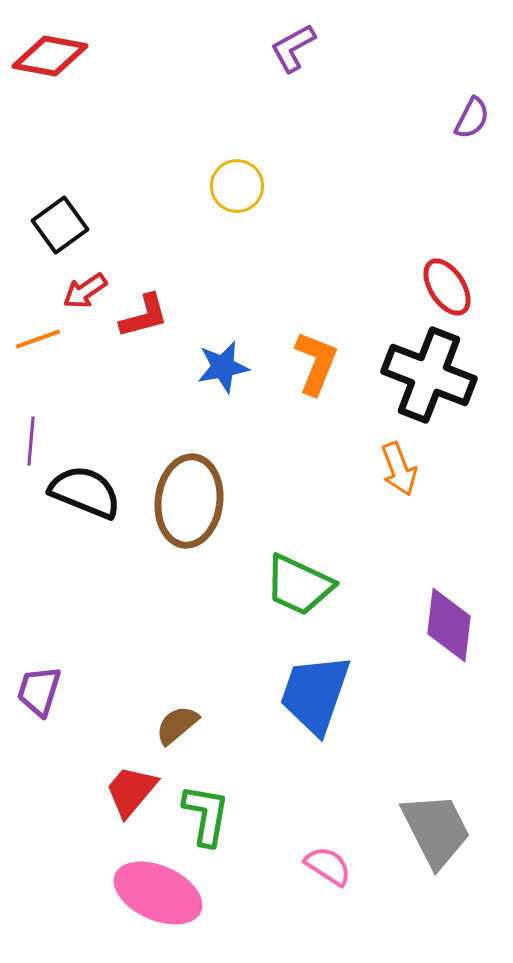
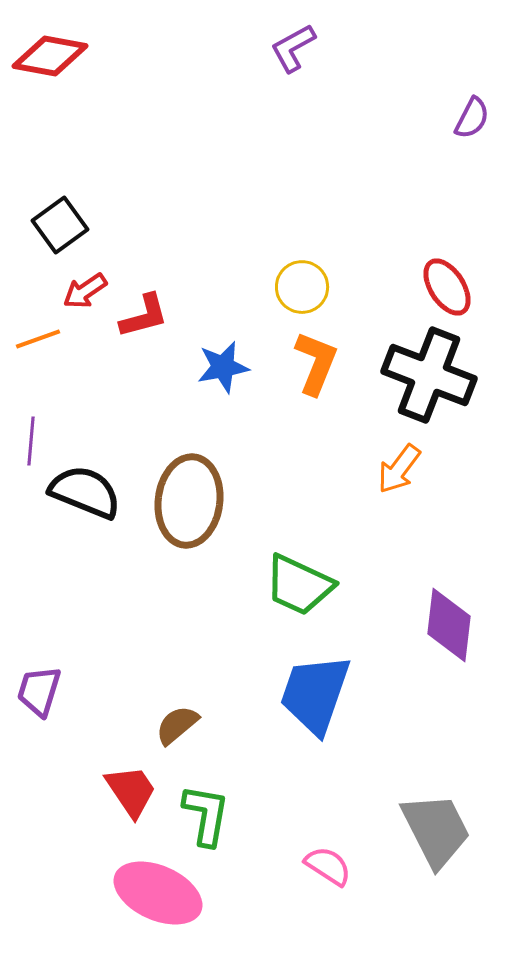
yellow circle: moved 65 px right, 101 px down
orange arrow: rotated 58 degrees clockwise
red trapezoid: rotated 106 degrees clockwise
